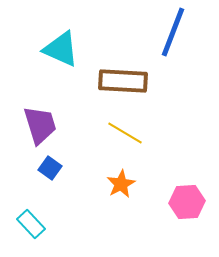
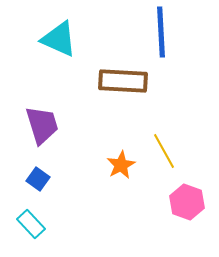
blue line: moved 12 px left; rotated 24 degrees counterclockwise
cyan triangle: moved 2 px left, 10 px up
purple trapezoid: moved 2 px right
yellow line: moved 39 px right, 18 px down; rotated 30 degrees clockwise
blue square: moved 12 px left, 11 px down
orange star: moved 19 px up
pink hexagon: rotated 24 degrees clockwise
